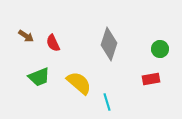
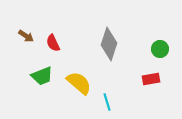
green trapezoid: moved 3 px right, 1 px up
